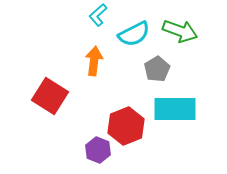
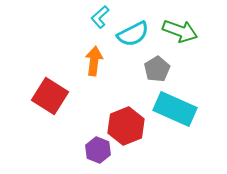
cyan L-shape: moved 2 px right, 2 px down
cyan semicircle: moved 1 px left
cyan rectangle: rotated 24 degrees clockwise
